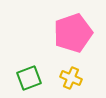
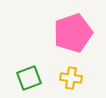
yellow cross: rotated 15 degrees counterclockwise
